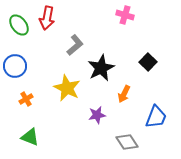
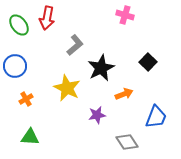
orange arrow: rotated 138 degrees counterclockwise
green triangle: rotated 18 degrees counterclockwise
